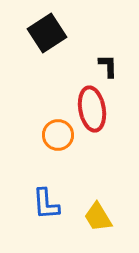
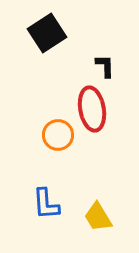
black L-shape: moved 3 px left
